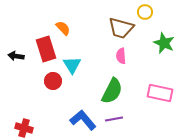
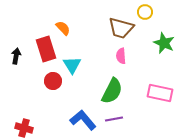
black arrow: rotated 91 degrees clockwise
